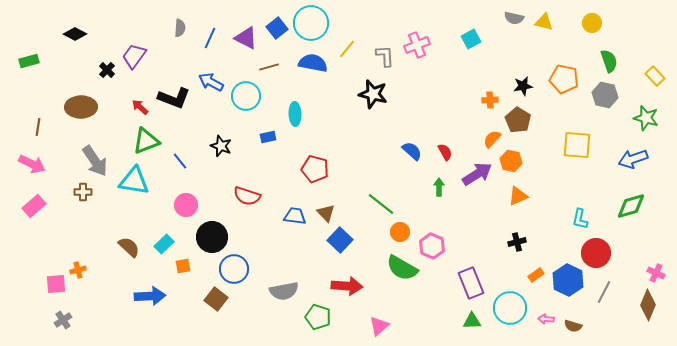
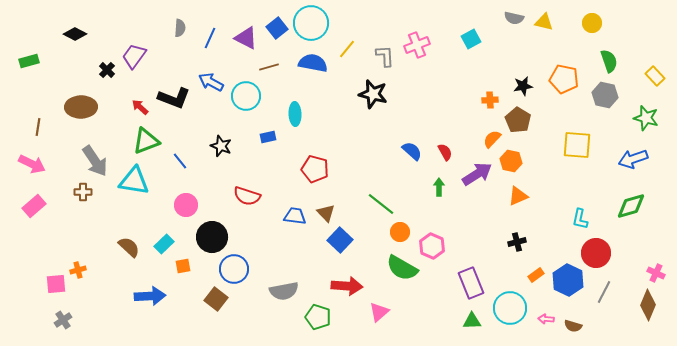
pink triangle at (379, 326): moved 14 px up
